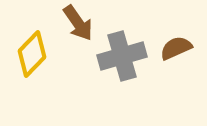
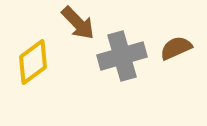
brown arrow: rotated 9 degrees counterclockwise
yellow diamond: moved 1 px right, 8 px down; rotated 9 degrees clockwise
